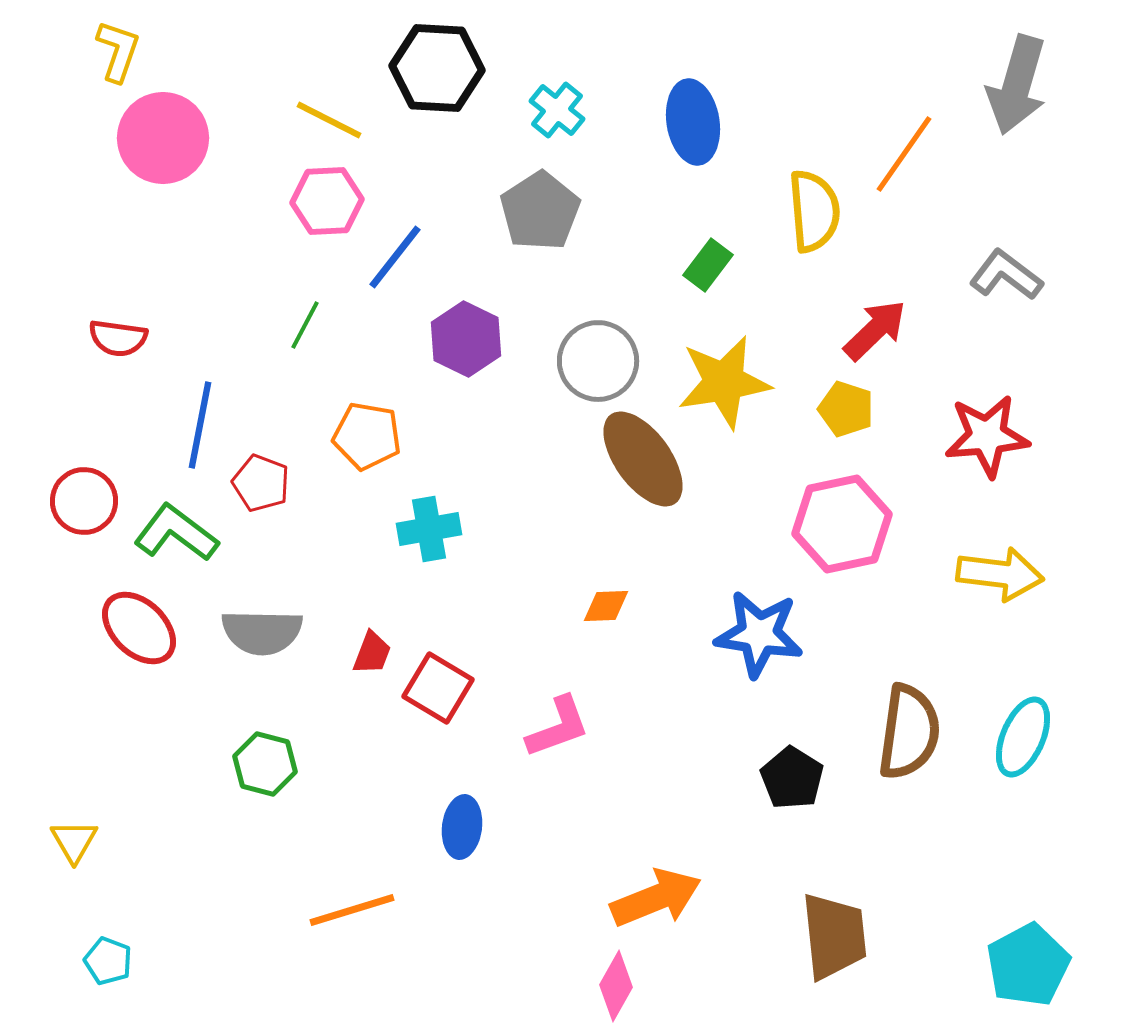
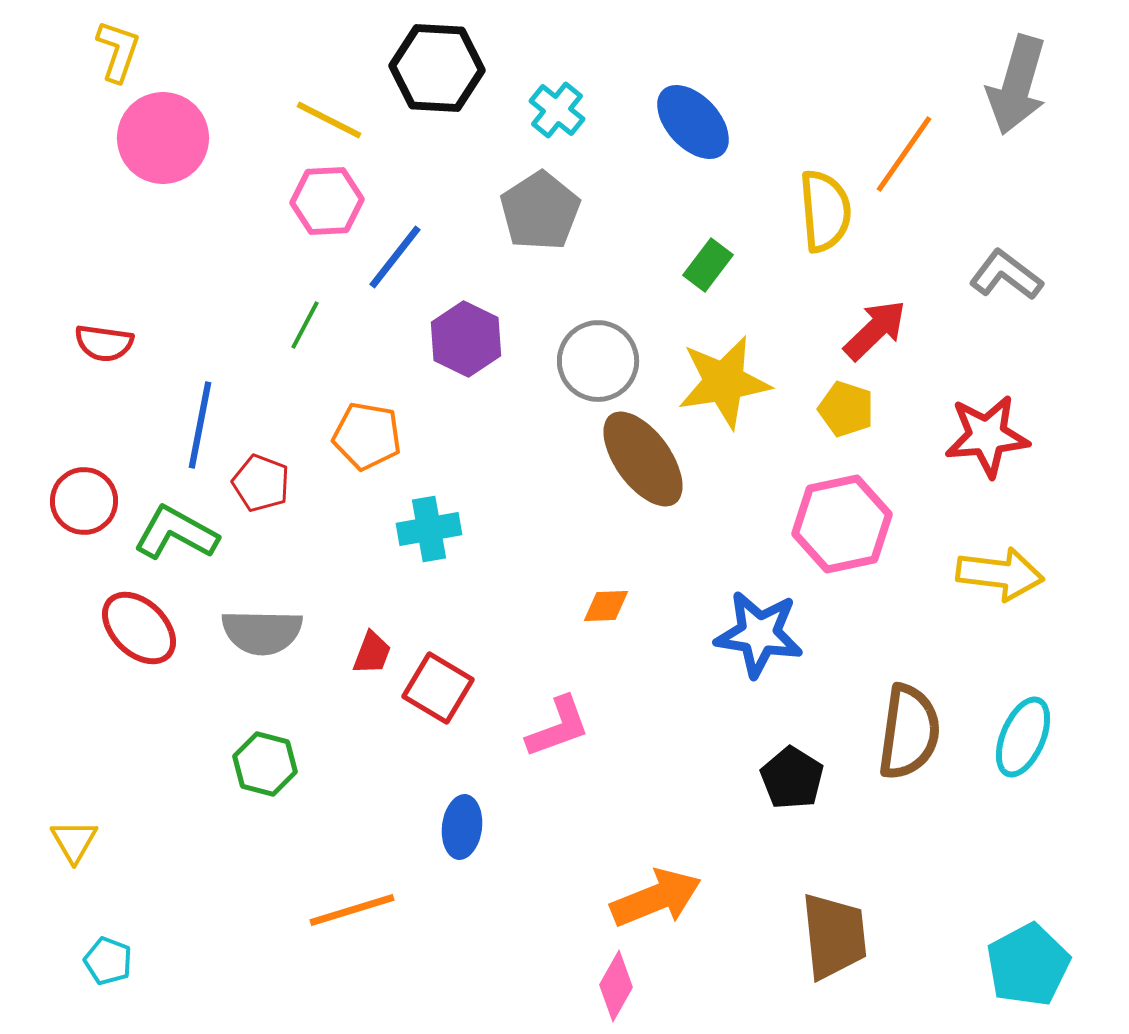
blue ellipse at (693, 122): rotated 34 degrees counterclockwise
yellow semicircle at (814, 211): moved 11 px right
red semicircle at (118, 338): moved 14 px left, 5 px down
green L-shape at (176, 533): rotated 8 degrees counterclockwise
